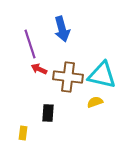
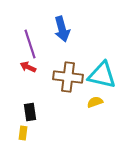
red arrow: moved 11 px left, 2 px up
black rectangle: moved 18 px left, 1 px up; rotated 12 degrees counterclockwise
